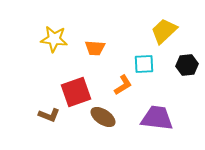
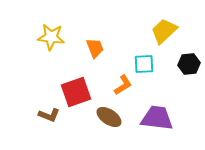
yellow star: moved 3 px left, 2 px up
orange trapezoid: rotated 115 degrees counterclockwise
black hexagon: moved 2 px right, 1 px up
brown ellipse: moved 6 px right
